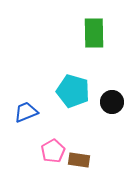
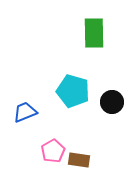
blue trapezoid: moved 1 px left
